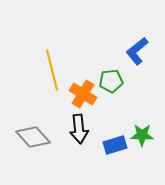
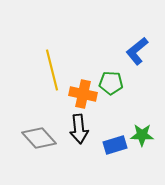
green pentagon: moved 2 px down; rotated 10 degrees clockwise
orange cross: rotated 20 degrees counterclockwise
gray diamond: moved 6 px right, 1 px down
